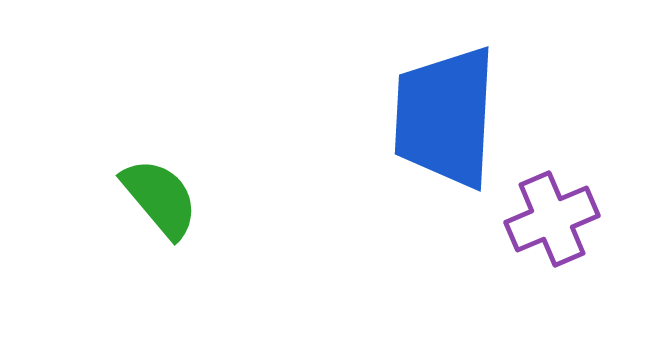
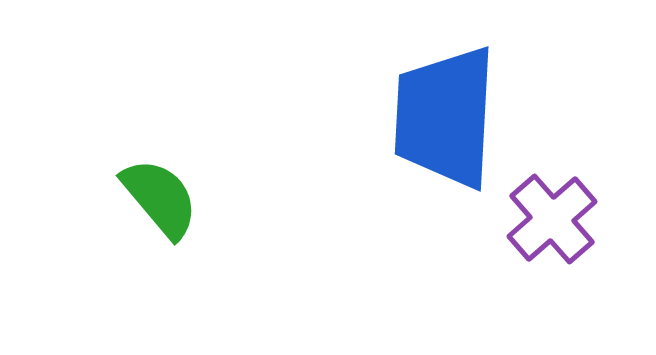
purple cross: rotated 18 degrees counterclockwise
